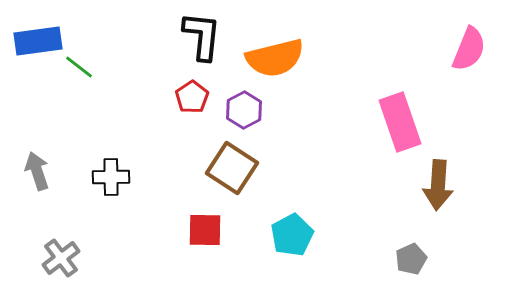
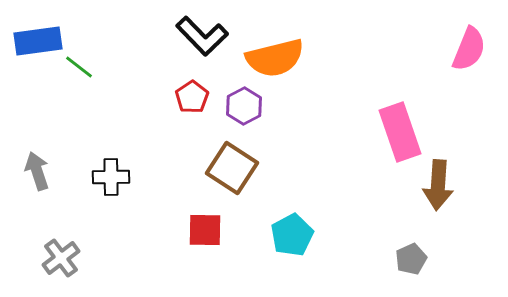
black L-shape: rotated 130 degrees clockwise
purple hexagon: moved 4 px up
pink rectangle: moved 10 px down
